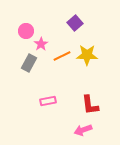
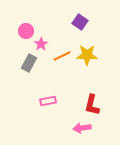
purple square: moved 5 px right, 1 px up; rotated 14 degrees counterclockwise
red L-shape: moved 2 px right; rotated 20 degrees clockwise
pink arrow: moved 1 px left, 2 px up; rotated 12 degrees clockwise
